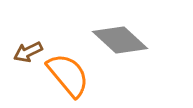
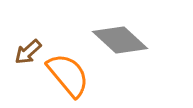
brown arrow: rotated 16 degrees counterclockwise
